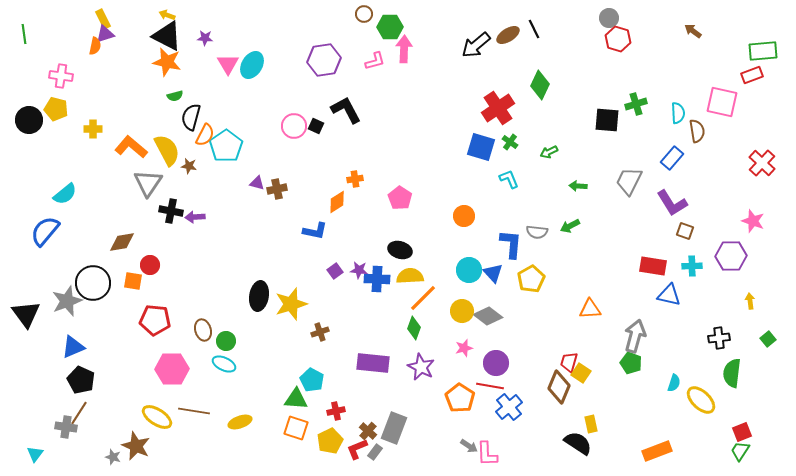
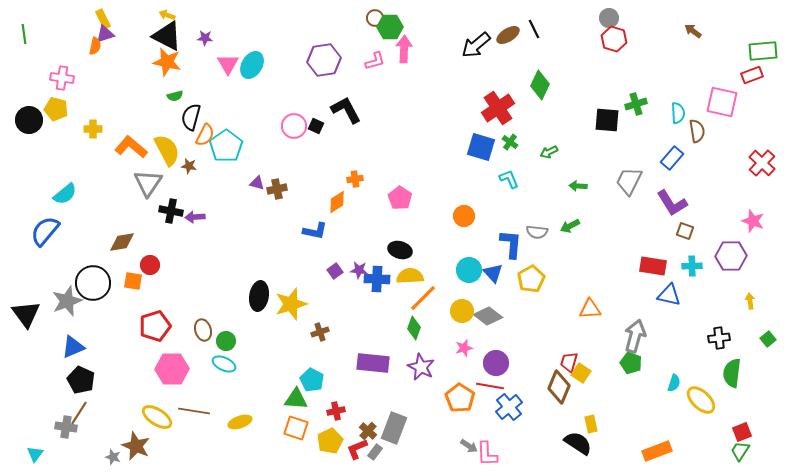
brown circle at (364, 14): moved 11 px right, 4 px down
red hexagon at (618, 39): moved 4 px left
pink cross at (61, 76): moved 1 px right, 2 px down
red pentagon at (155, 320): moved 6 px down; rotated 24 degrees counterclockwise
